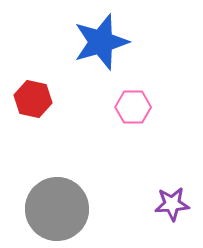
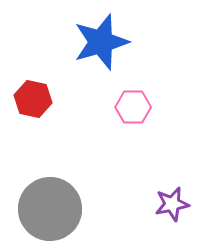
purple star: rotated 8 degrees counterclockwise
gray circle: moved 7 px left
